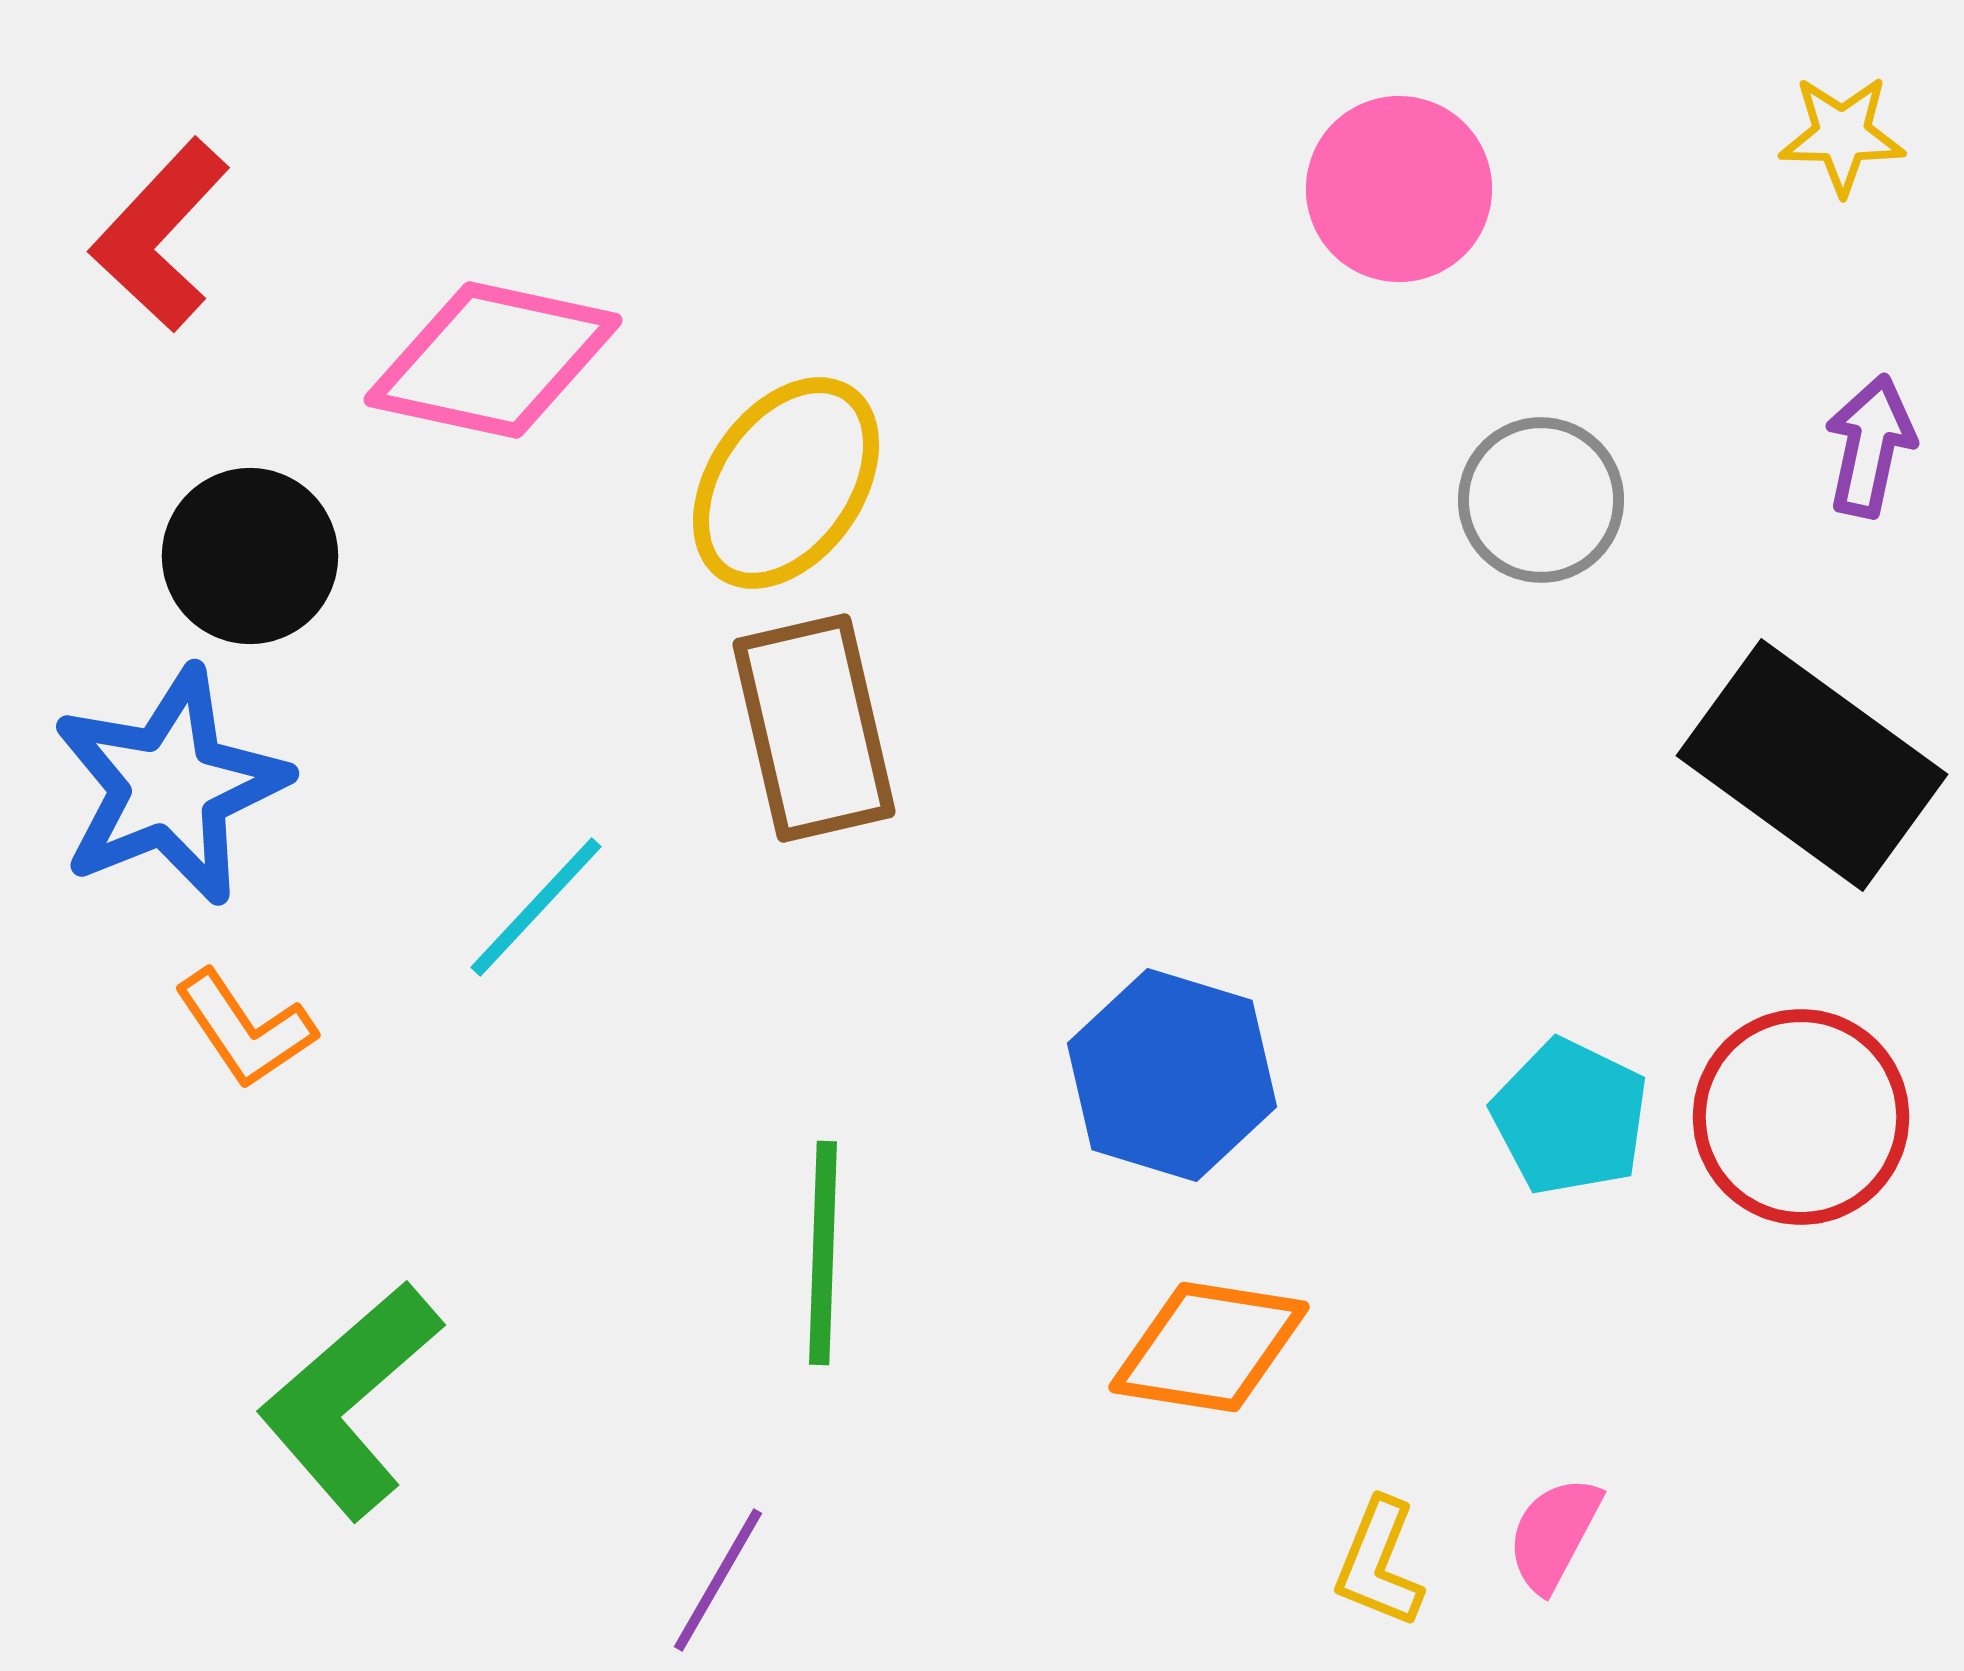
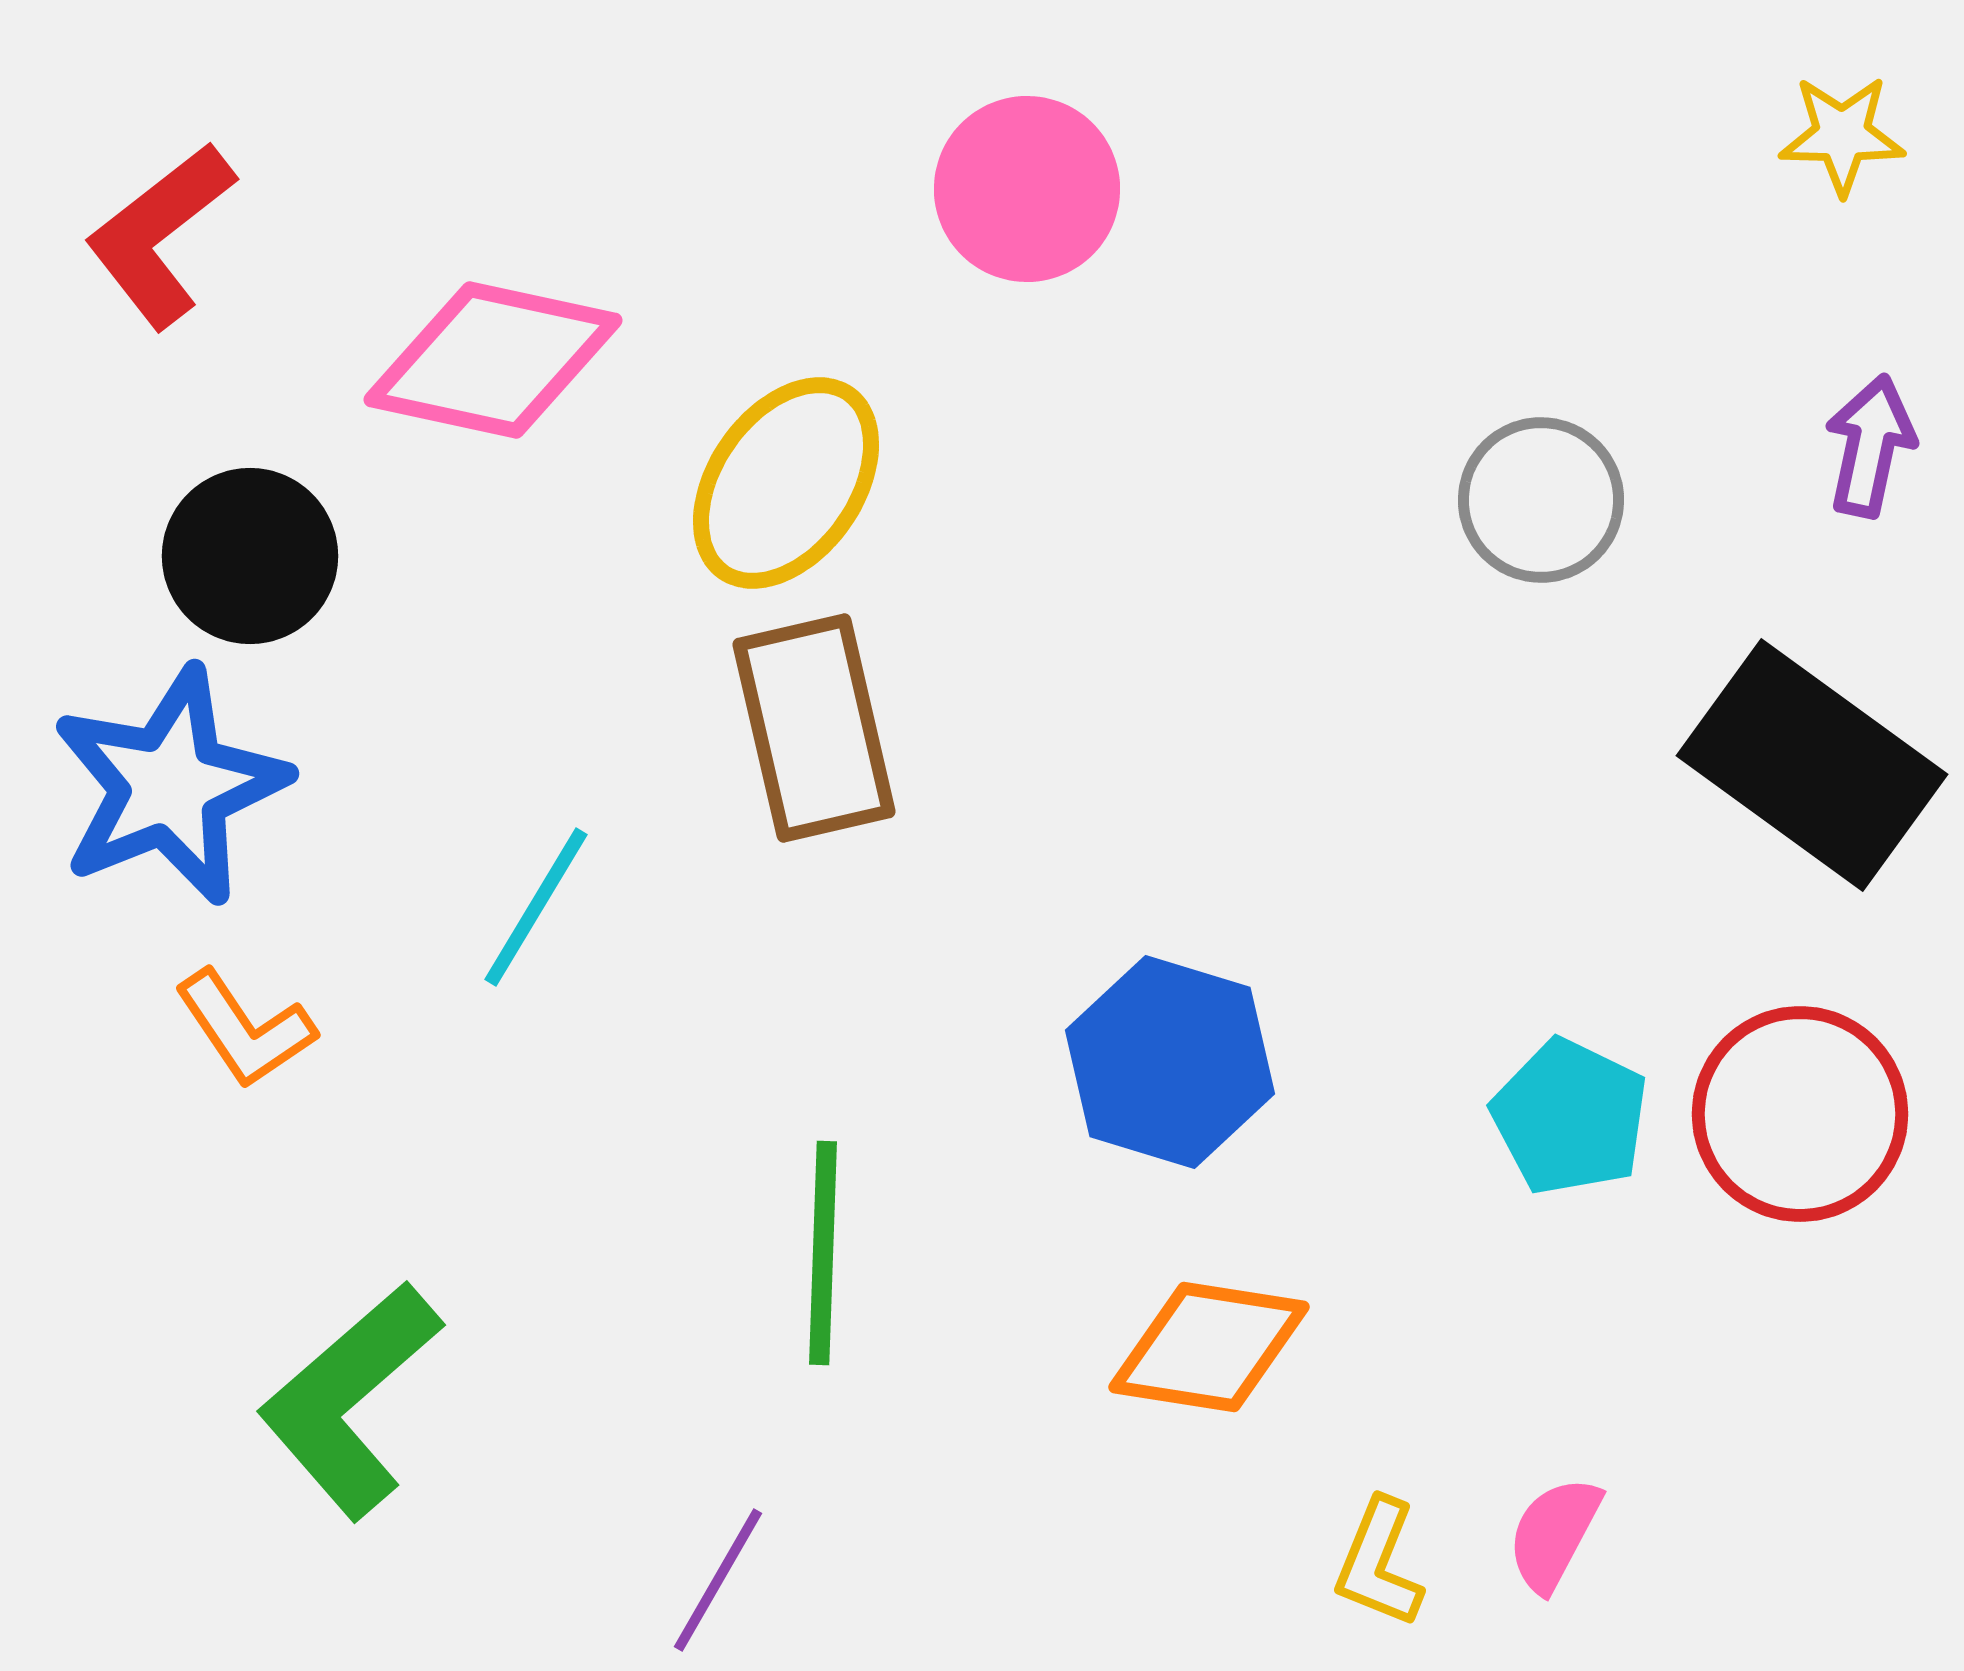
pink circle: moved 372 px left
red L-shape: rotated 9 degrees clockwise
cyan line: rotated 12 degrees counterclockwise
blue hexagon: moved 2 px left, 13 px up
red circle: moved 1 px left, 3 px up
